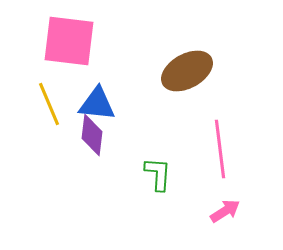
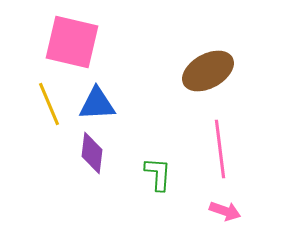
pink square: moved 3 px right, 1 px down; rotated 6 degrees clockwise
brown ellipse: moved 21 px right
blue triangle: rotated 9 degrees counterclockwise
purple diamond: moved 18 px down
pink arrow: rotated 52 degrees clockwise
